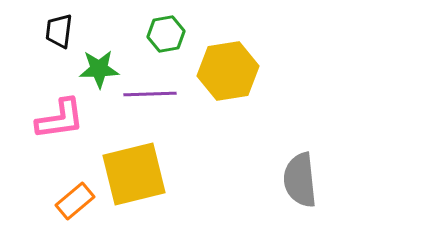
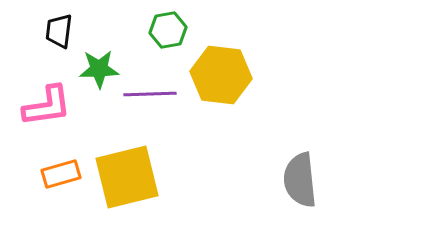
green hexagon: moved 2 px right, 4 px up
yellow hexagon: moved 7 px left, 4 px down; rotated 16 degrees clockwise
pink L-shape: moved 13 px left, 13 px up
yellow square: moved 7 px left, 3 px down
orange rectangle: moved 14 px left, 27 px up; rotated 24 degrees clockwise
